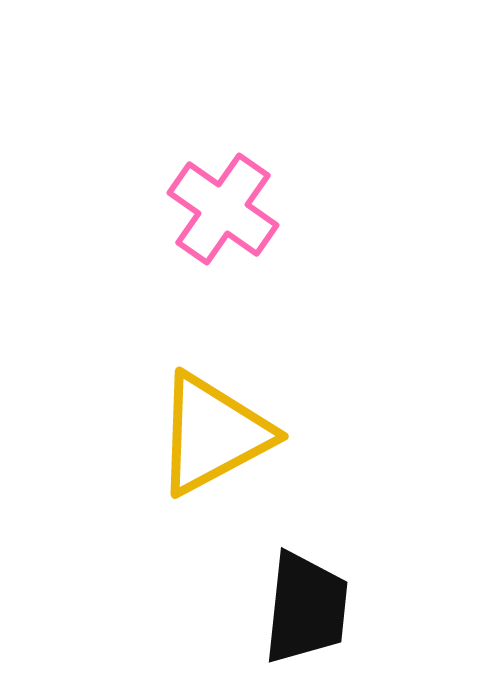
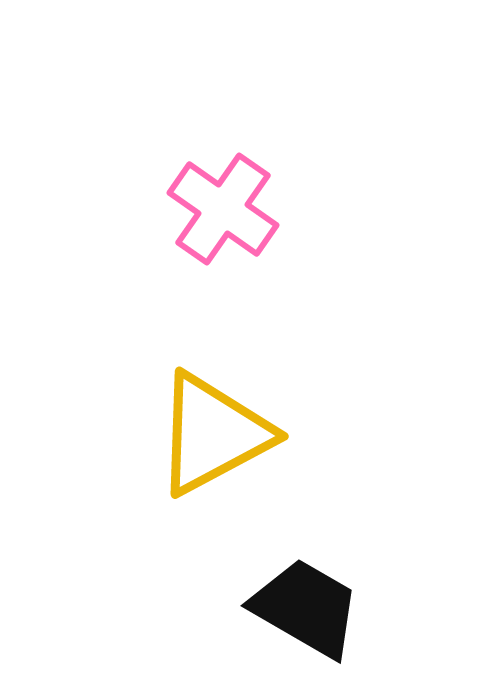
black trapezoid: rotated 66 degrees counterclockwise
